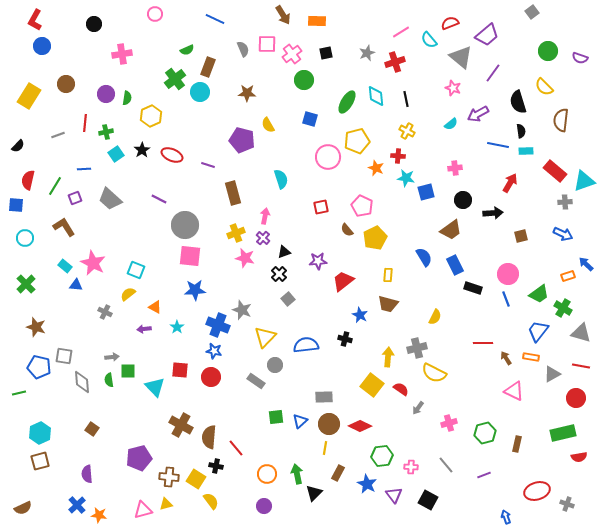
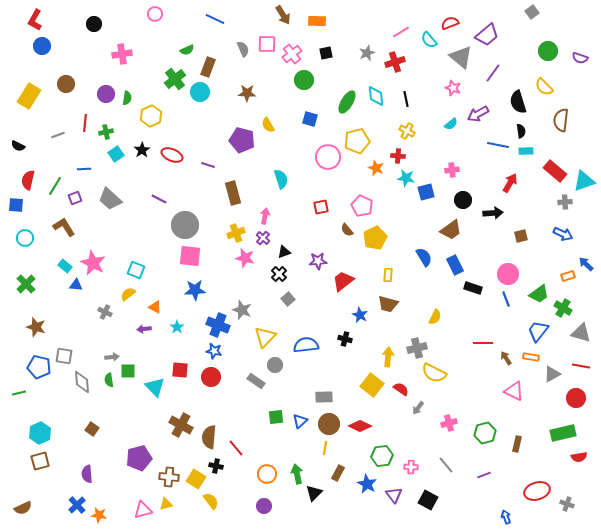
black semicircle at (18, 146): rotated 72 degrees clockwise
pink cross at (455, 168): moved 3 px left, 2 px down
